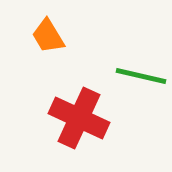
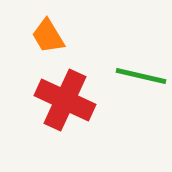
red cross: moved 14 px left, 18 px up
